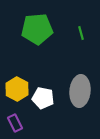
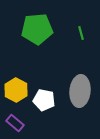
yellow hexagon: moved 1 px left, 1 px down
white pentagon: moved 1 px right, 2 px down
purple rectangle: rotated 24 degrees counterclockwise
